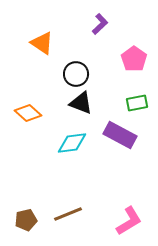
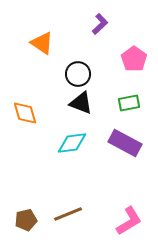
black circle: moved 2 px right
green rectangle: moved 8 px left
orange diamond: moved 3 px left; rotated 32 degrees clockwise
purple rectangle: moved 5 px right, 8 px down
